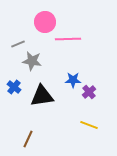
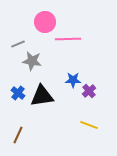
blue cross: moved 4 px right, 6 px down
purple cross: moved 1 px up
brown line: moved 10 px left, 4 px up
